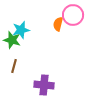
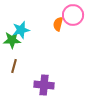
green star: rotated 18 degrees counterclockwise
